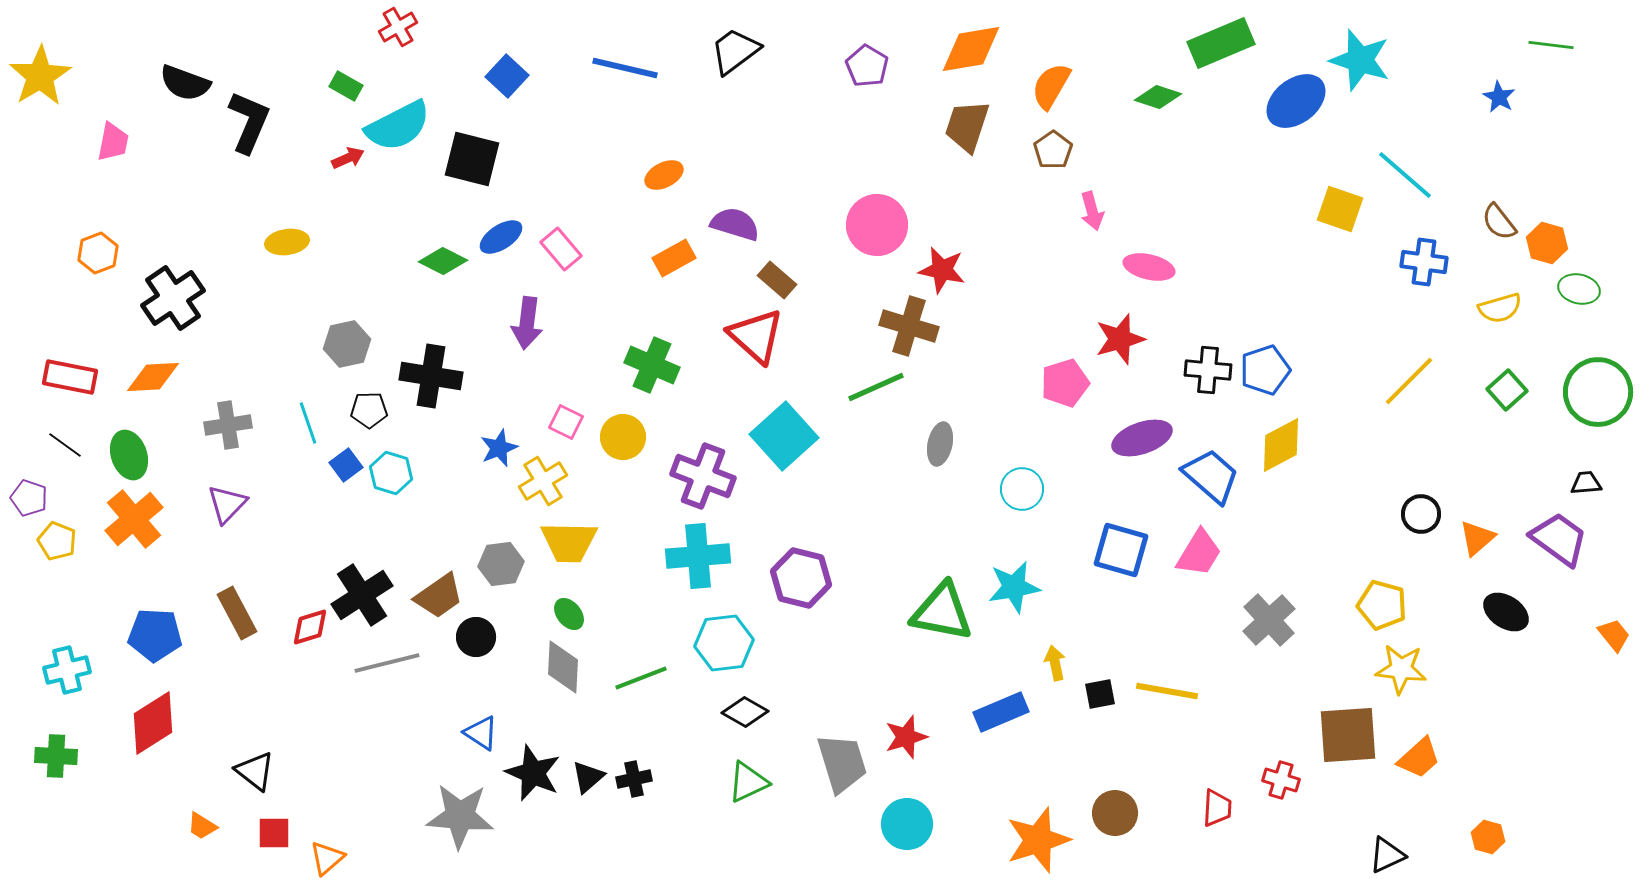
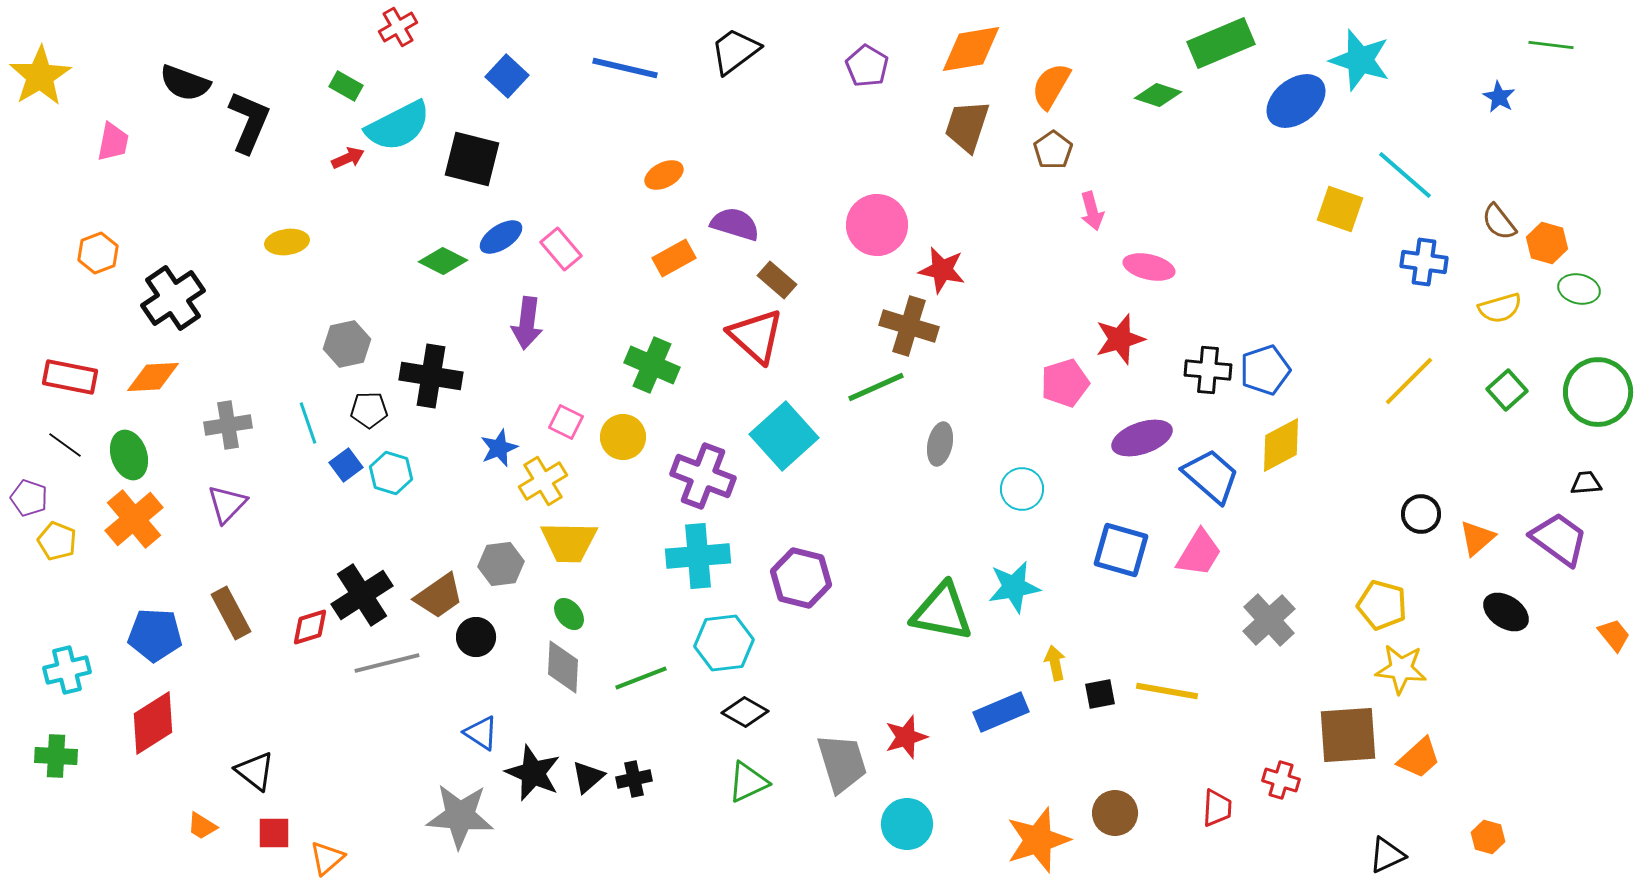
green diamond at (1158, 97): moved 2 px up
brown rectangle at (237, 613): moved 6 px left
